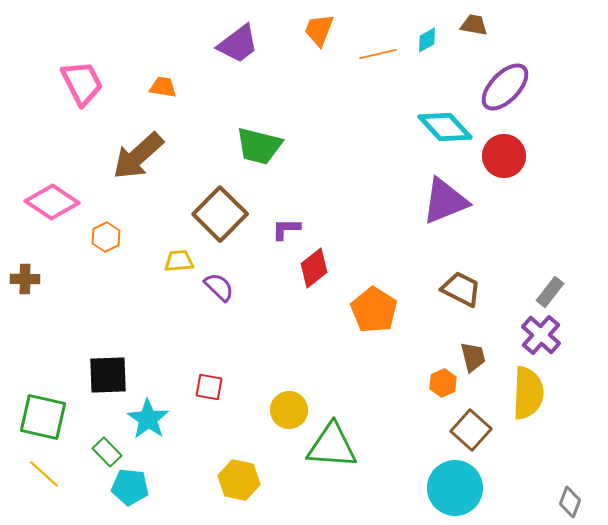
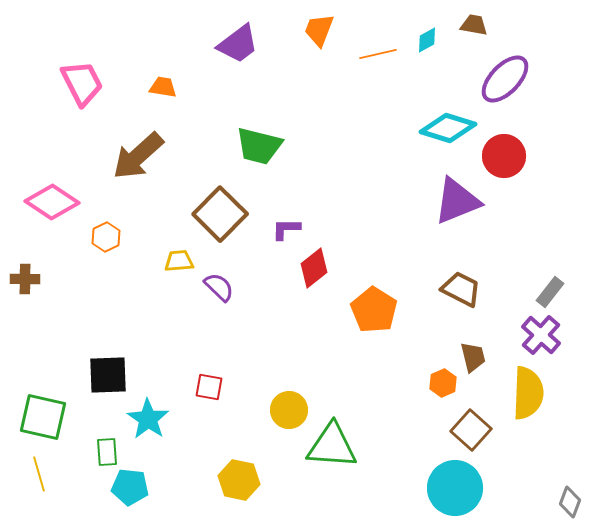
purple ellipse at (505, 87): moved 8 px up
cyan diamond at (445, 127): moved 3 px right, 1 px down; rotated 30 degrees counterclockwise
purple triangle at (445, 201): moved 12 px right
green rectangle at (107, 452): rotated 40 degrees clockwise
yellow line at (44, 474): moved 5 px left; rotated 32 degrees clockwise
